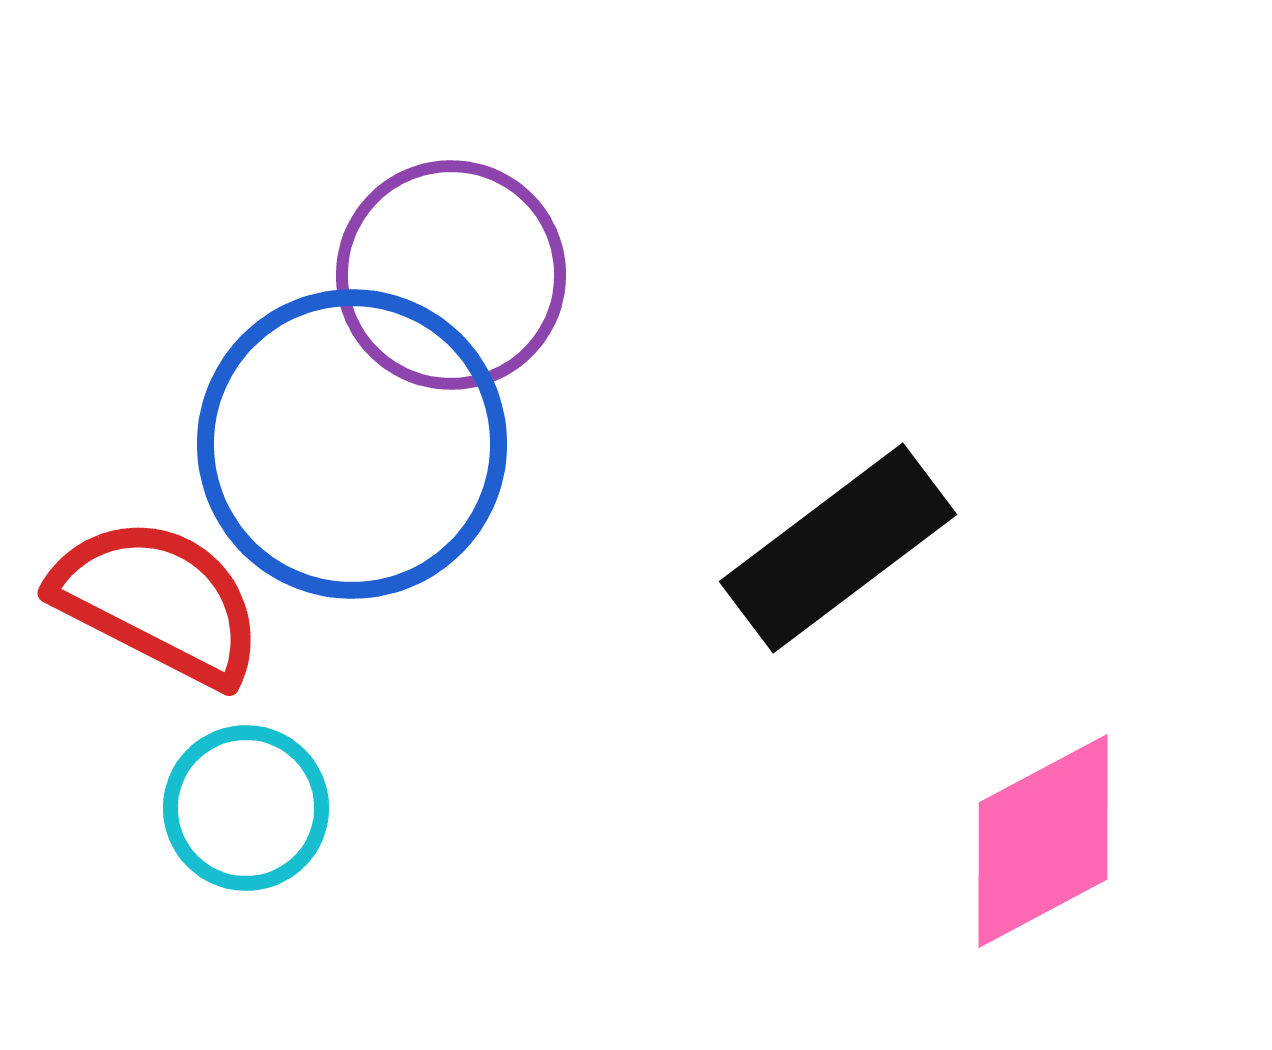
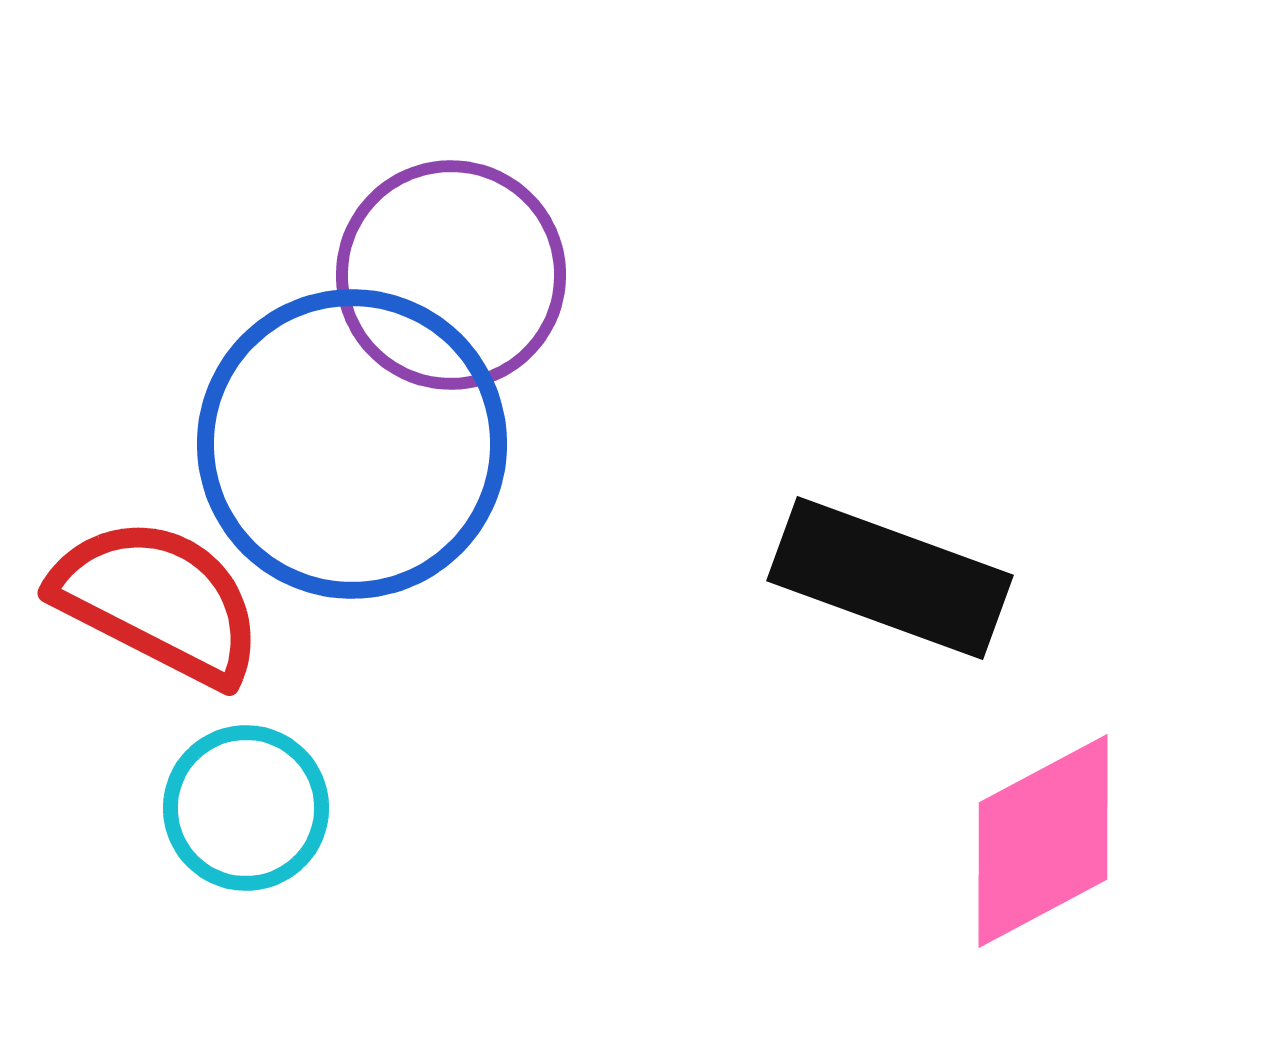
black rectangle: moved 52 px right, 30 px down; rotated 57 degrees clockwise
